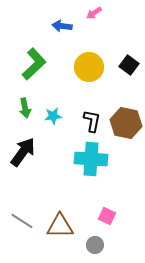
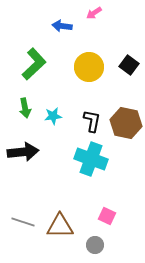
black arrow: rotated 48 degrees clockwise
cyan cross: rotated 16 degrees clockwise
gray line: moved 1 px right, 1 px down; rotated 15 degrees counterclockwise
